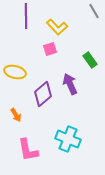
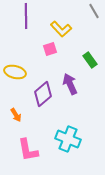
yellow L-shape: moved 4 px right, 2 px down
